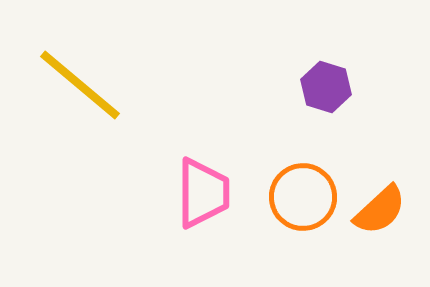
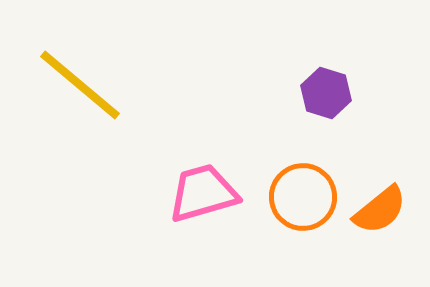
purple hexagon: moved 6 px down
pink trapezoid: rotated 106 degrees counterclockwise
orange semicircle: rotated 4 degrees clockwise
